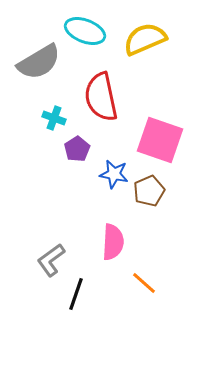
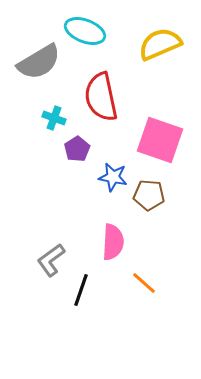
yellow semicircle: moved 15 px right, 5 px down
blue star: moved 1 px left, 3 px down
brown pentagon: moved 4 px down; rotated 28 degrees clockwise
black line: moved 5 px right, 4 px up
